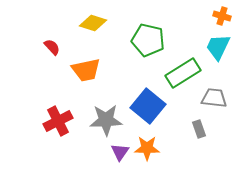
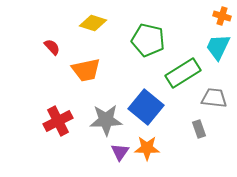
blue square: moved 2 px left, 1 px down
